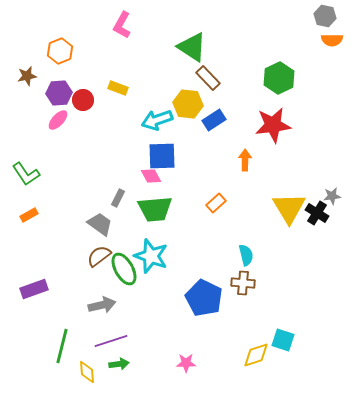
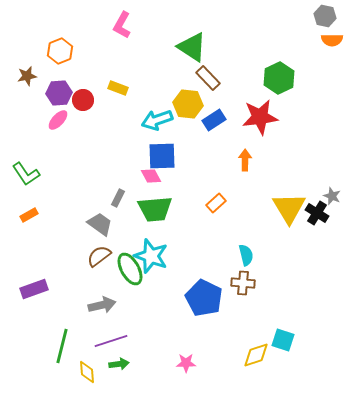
red star at (273, 125): moved 13 px left, 8 px up
gray star at (332, 196): rotated 30 degrees clockwise
green ellipse at (124, 269): moved 6 px right
